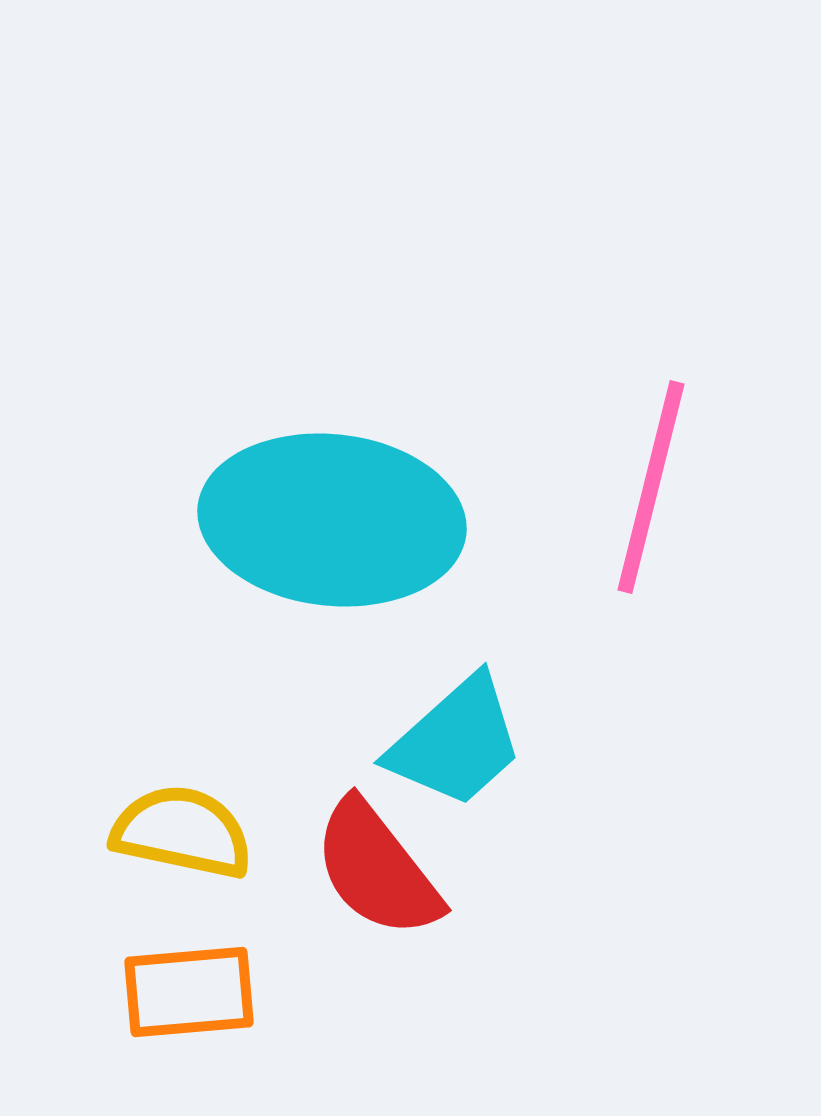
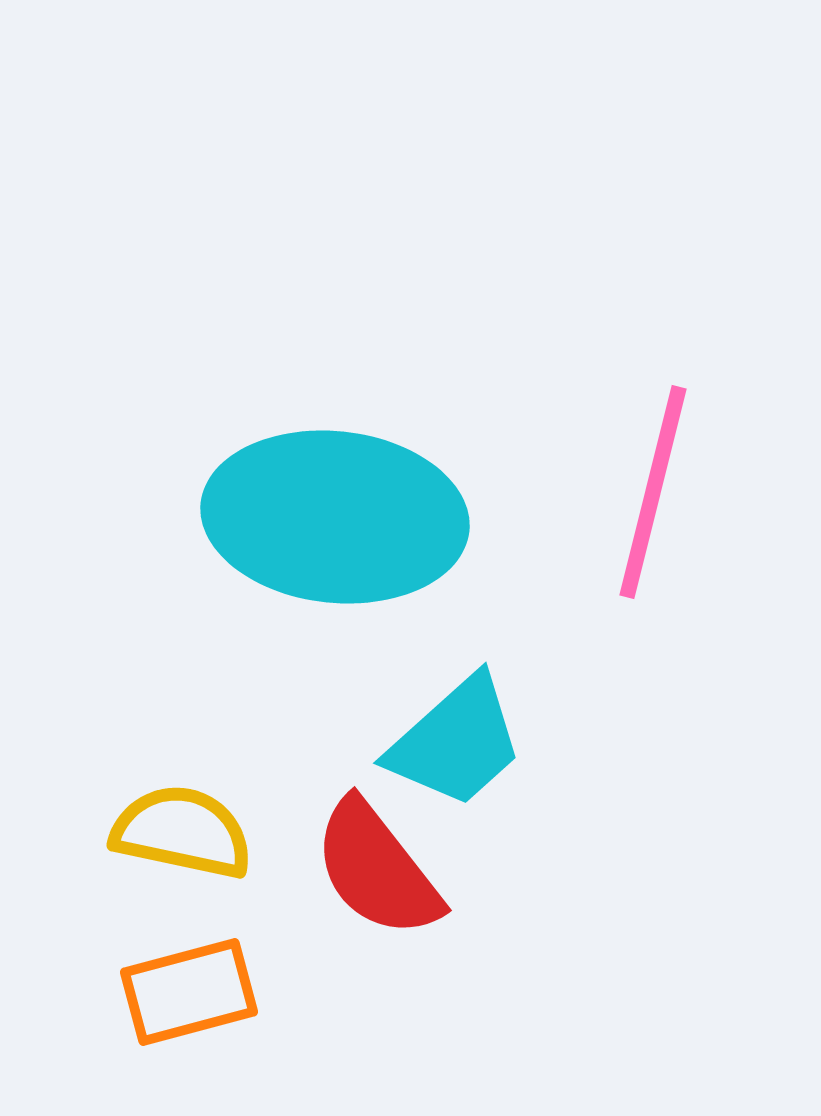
pink line: moved 2 px right, 5 px down
cyan ellipse: moved 3 px right, 3 px up
orange rectangle: rotated 10 degrees counterclockwise
